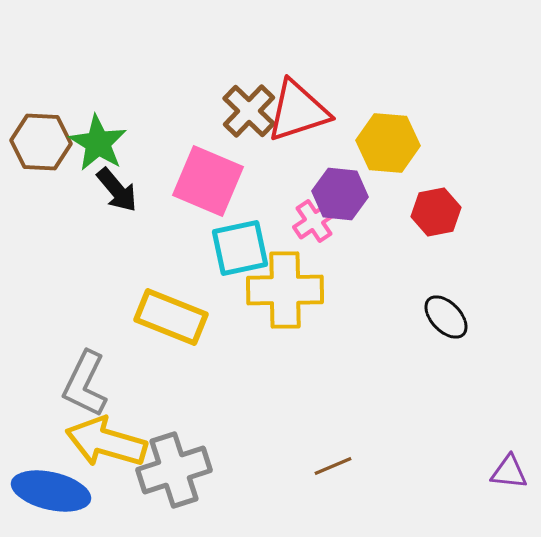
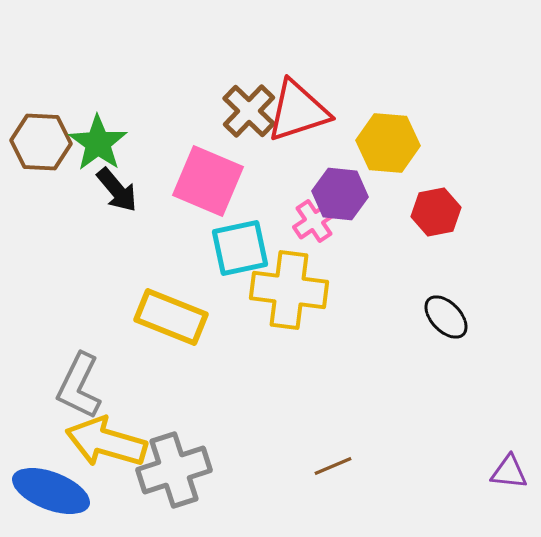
green star: rotated 4 degrees clockwise
yellow cross: moved 4 px right; rotated 8 degrees clockwise
gray L-shape: moved 6 px left, 2 px down
blue ellipse: rotated 8 degrees clockwise
